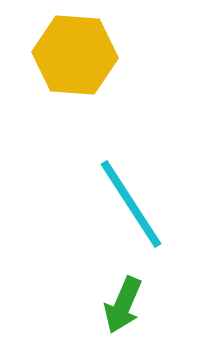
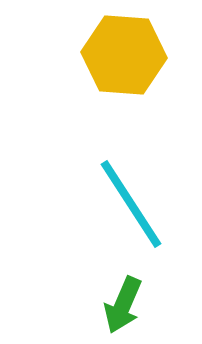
yellow hexagon: moved 49 px right
